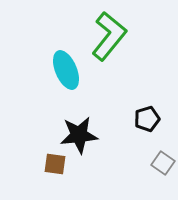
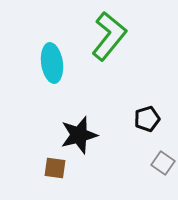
cyan ellipse: moved 14 px left, 7 px up; rotated 15 degrees clockwise
black star: rotated 9 degrees counterclockwise
brown square: moved 4 px down
